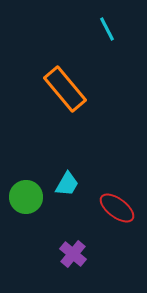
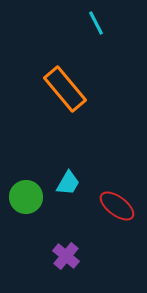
cyan line: moved 11 px left, 6 px up
cyan trapezoid: moved 1 px right, 1 px up
red ellipse: moved 2 px up
purple cross: moved 7 px left, 2 px down
